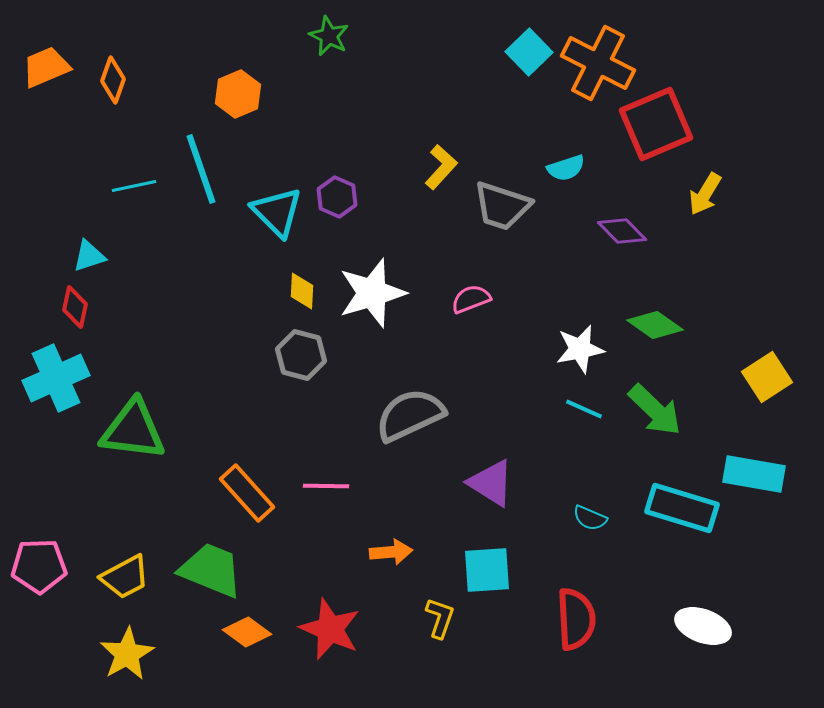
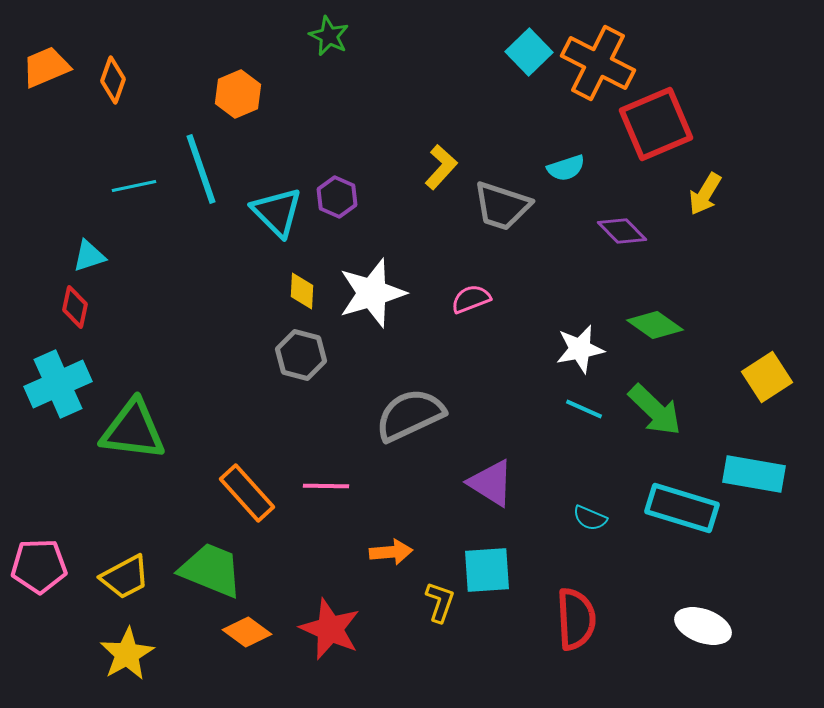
cyan cross at (56, 378): moved 2 px right, 6 px down
yellow L-shape at (440, 618): moved 16 px up
